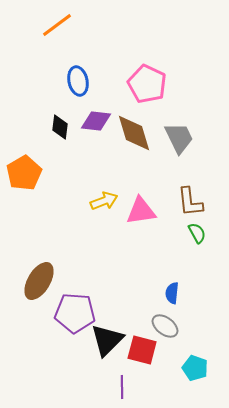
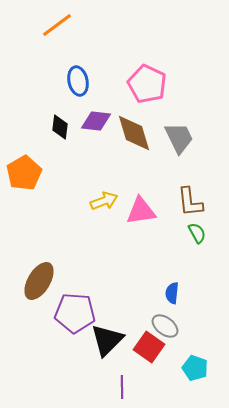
red square: moved 7 px right, 3 px up; rotated 20 degrees clockwise
